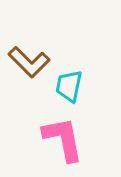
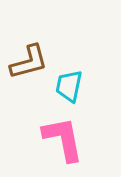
brown L-shape: rotated 60 degrees counterclockwise
